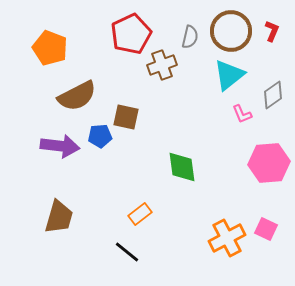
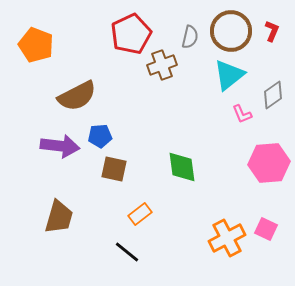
orange pentagon: moved 14 px left, 3 px up
brown square: moved 12 px left, 52 px down
